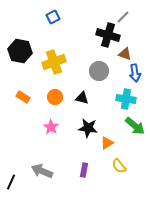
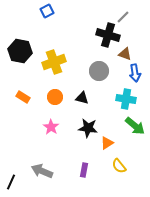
blue square: moved 6 px left, 6 px up
